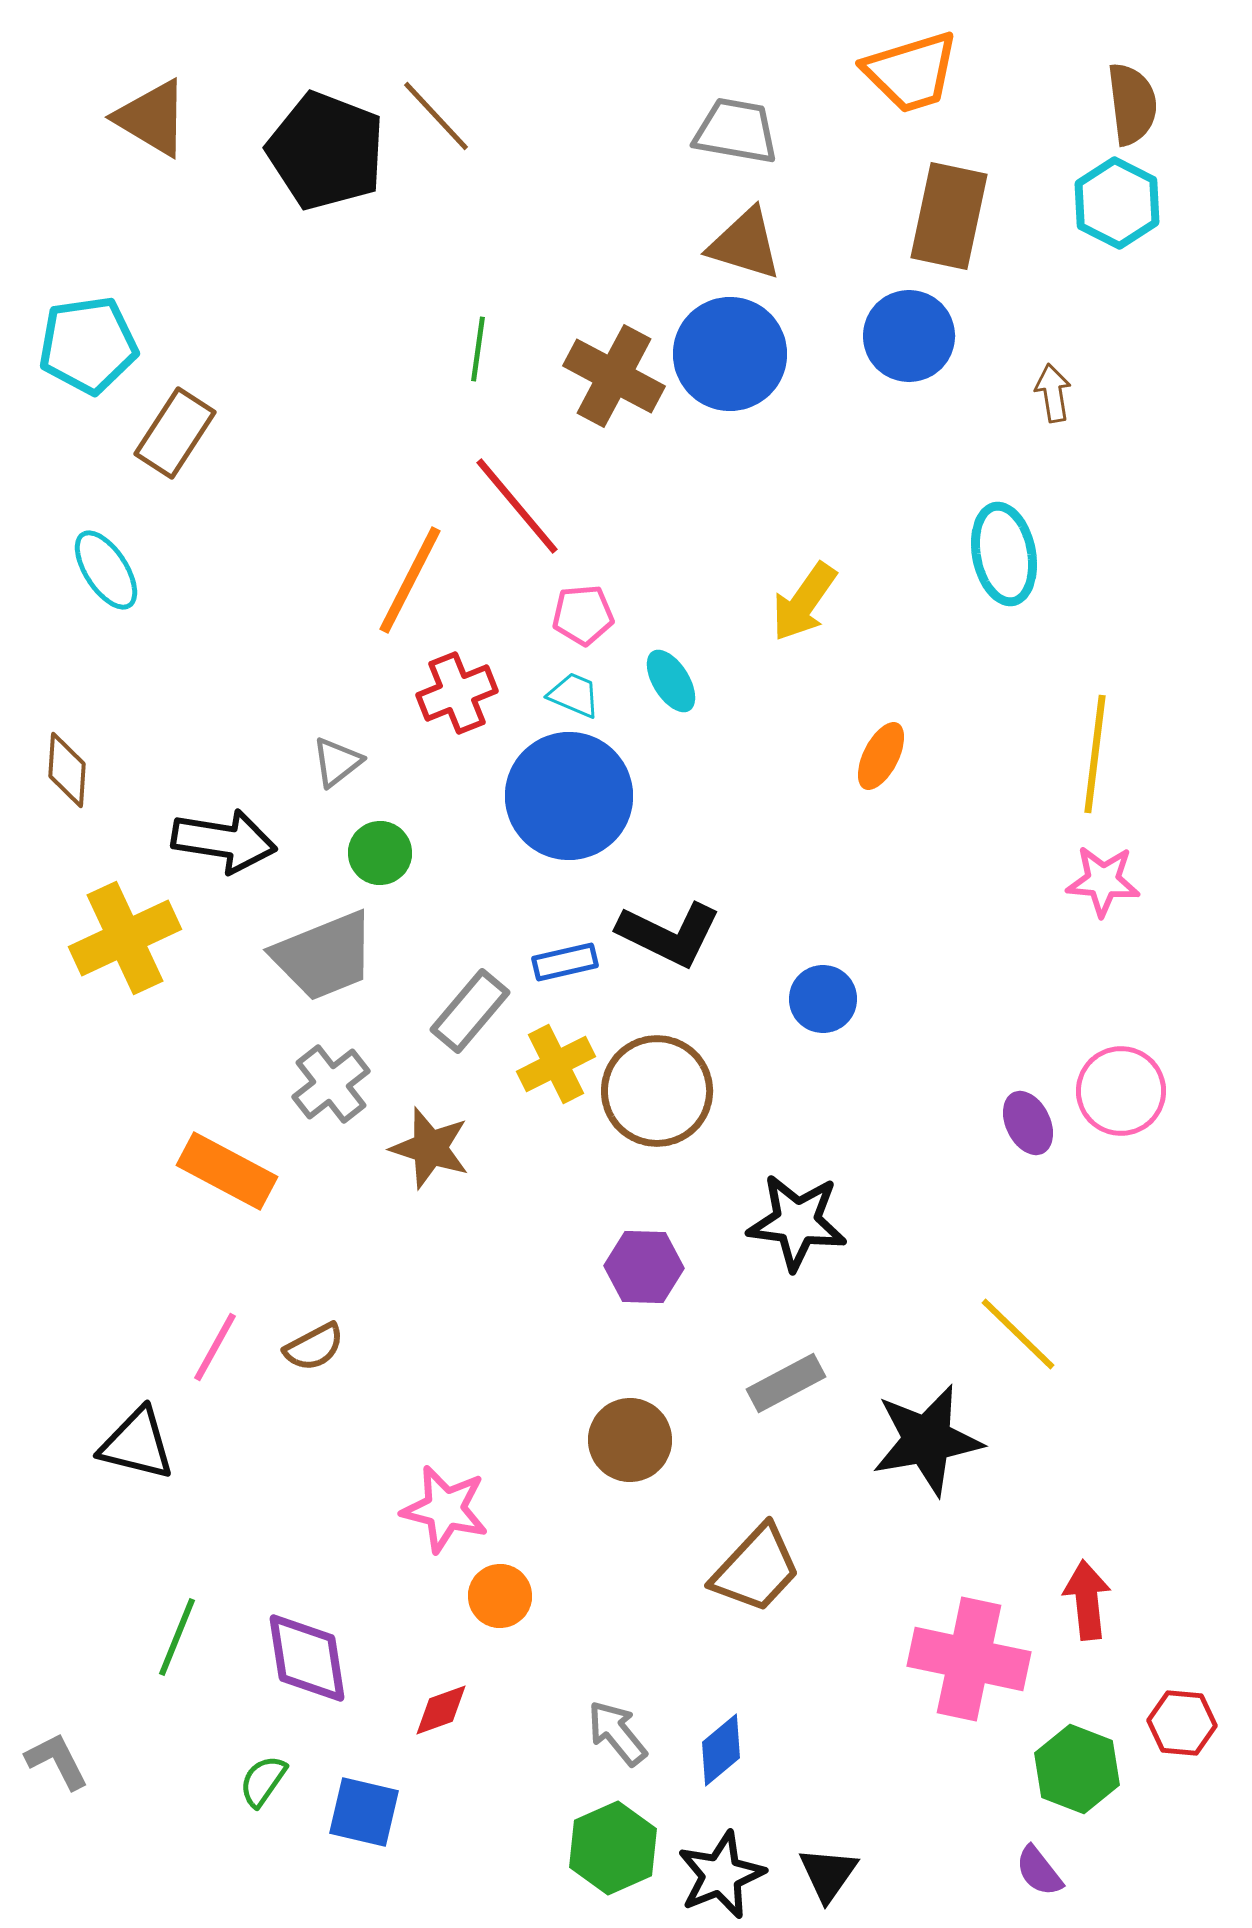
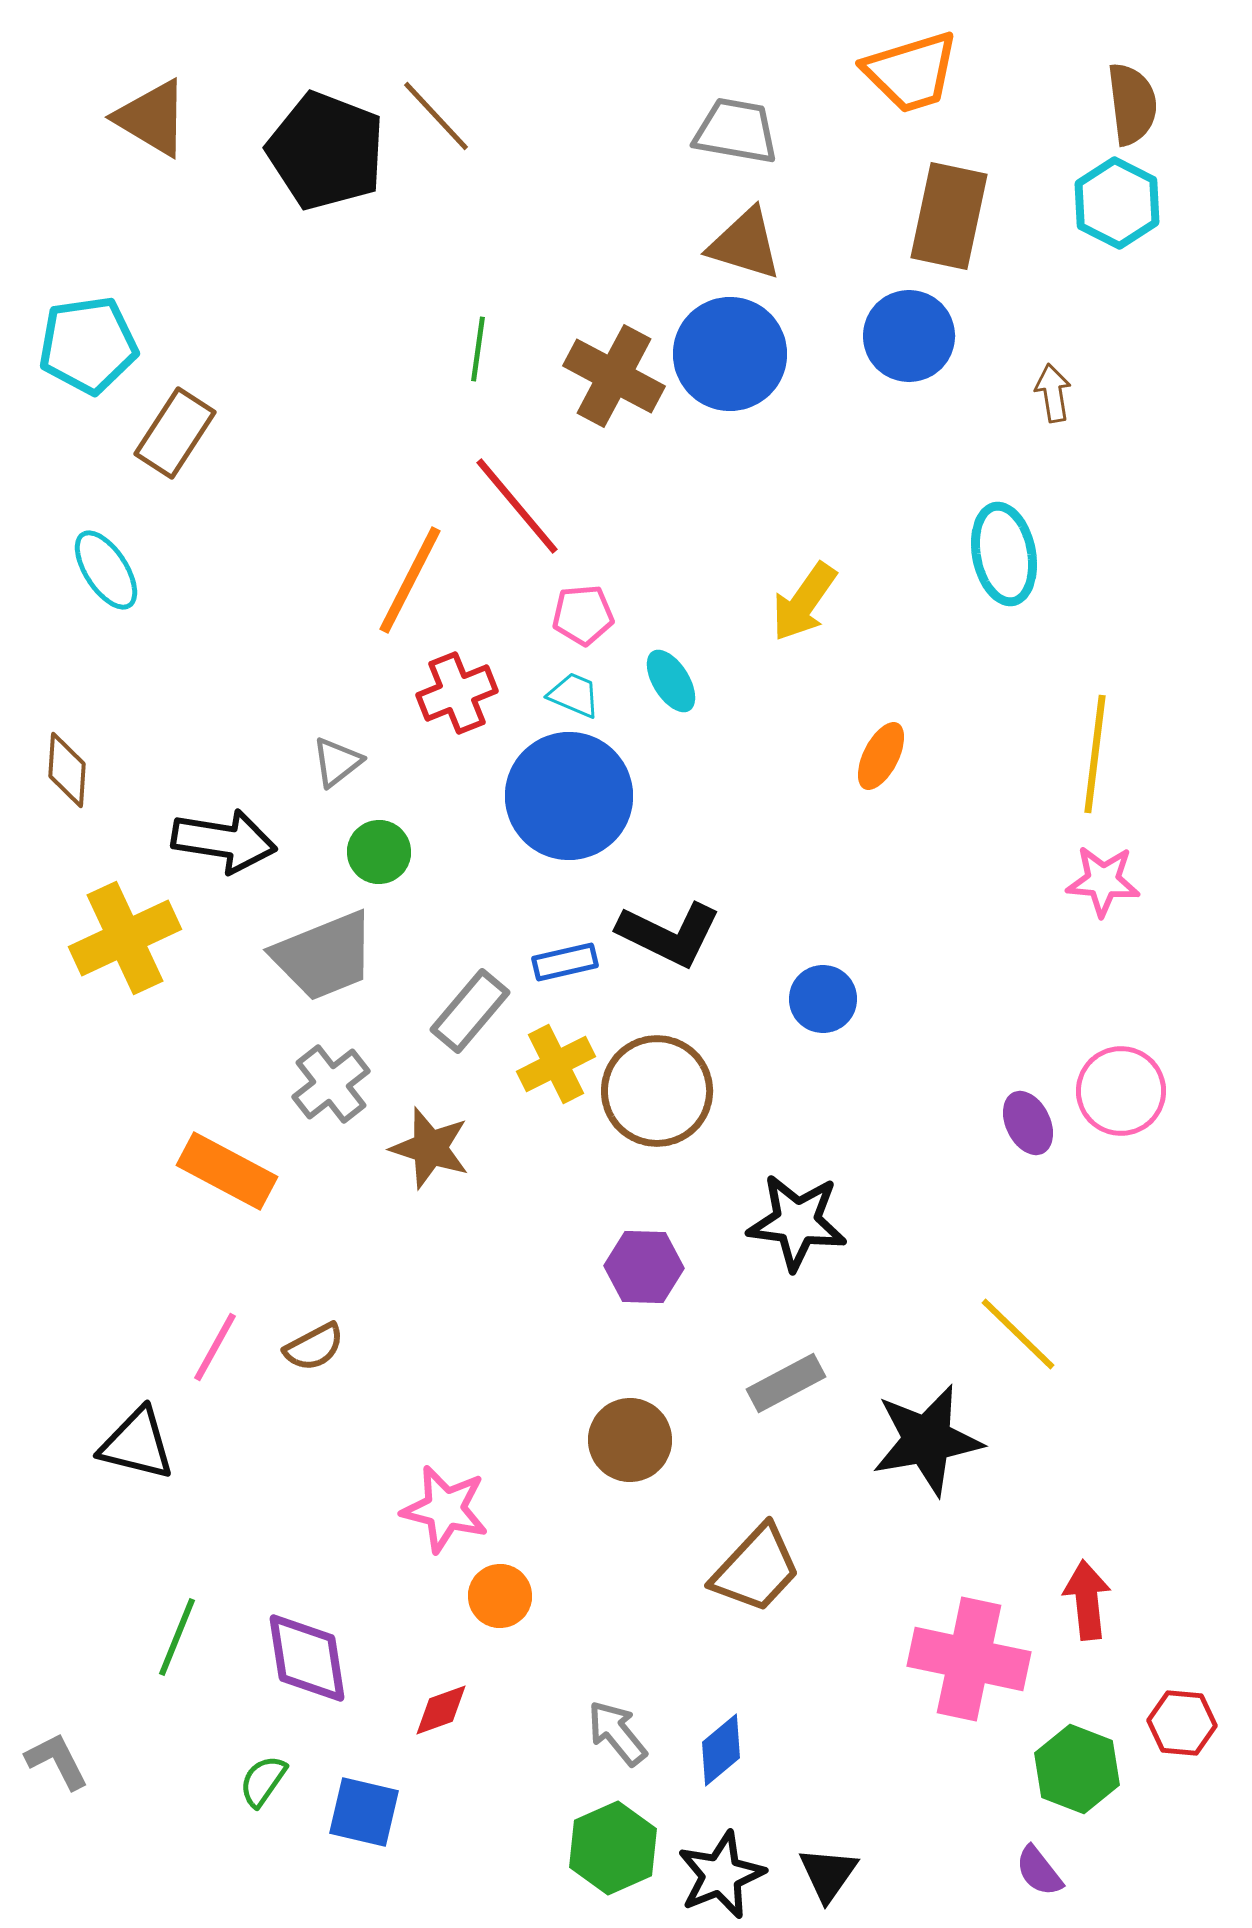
green circle at (380, 853): moved 1 px left, 1 px up
